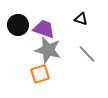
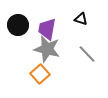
purple trapezoid: moved 3 px right; rotated 100 degrees counterclockwise
gray star: moved 1 px left, 1 px up
orange square: rotated 24 degrees counterclockwise
